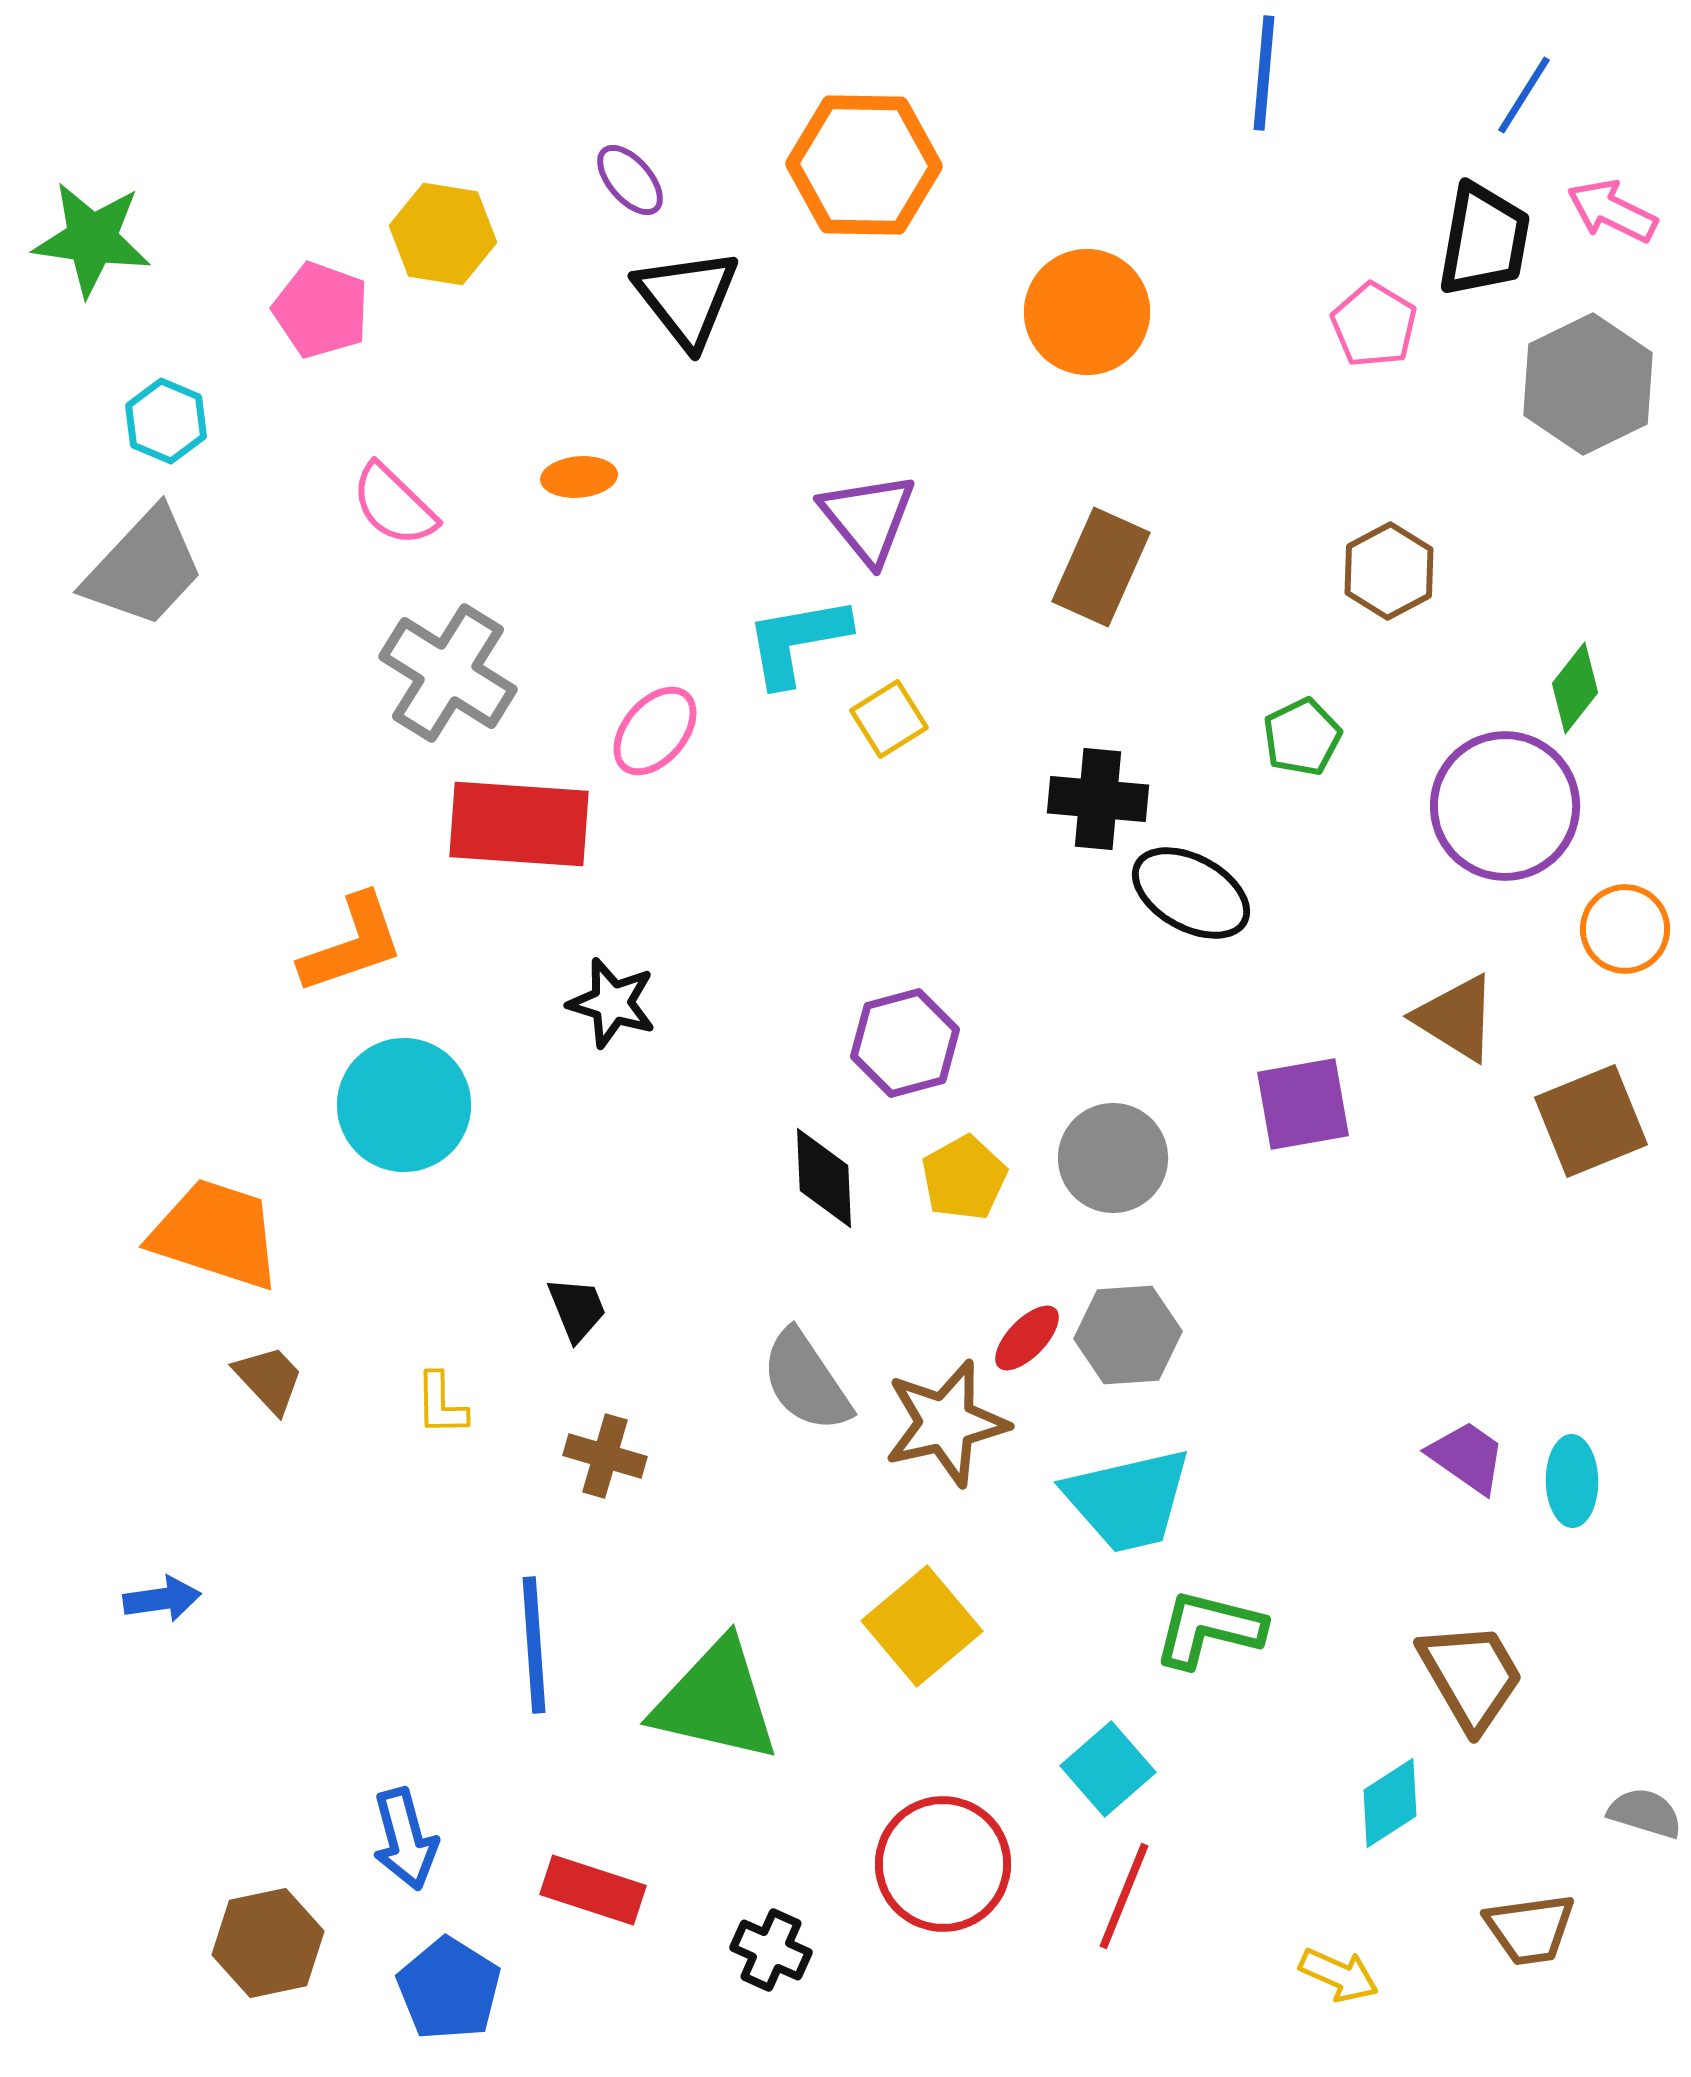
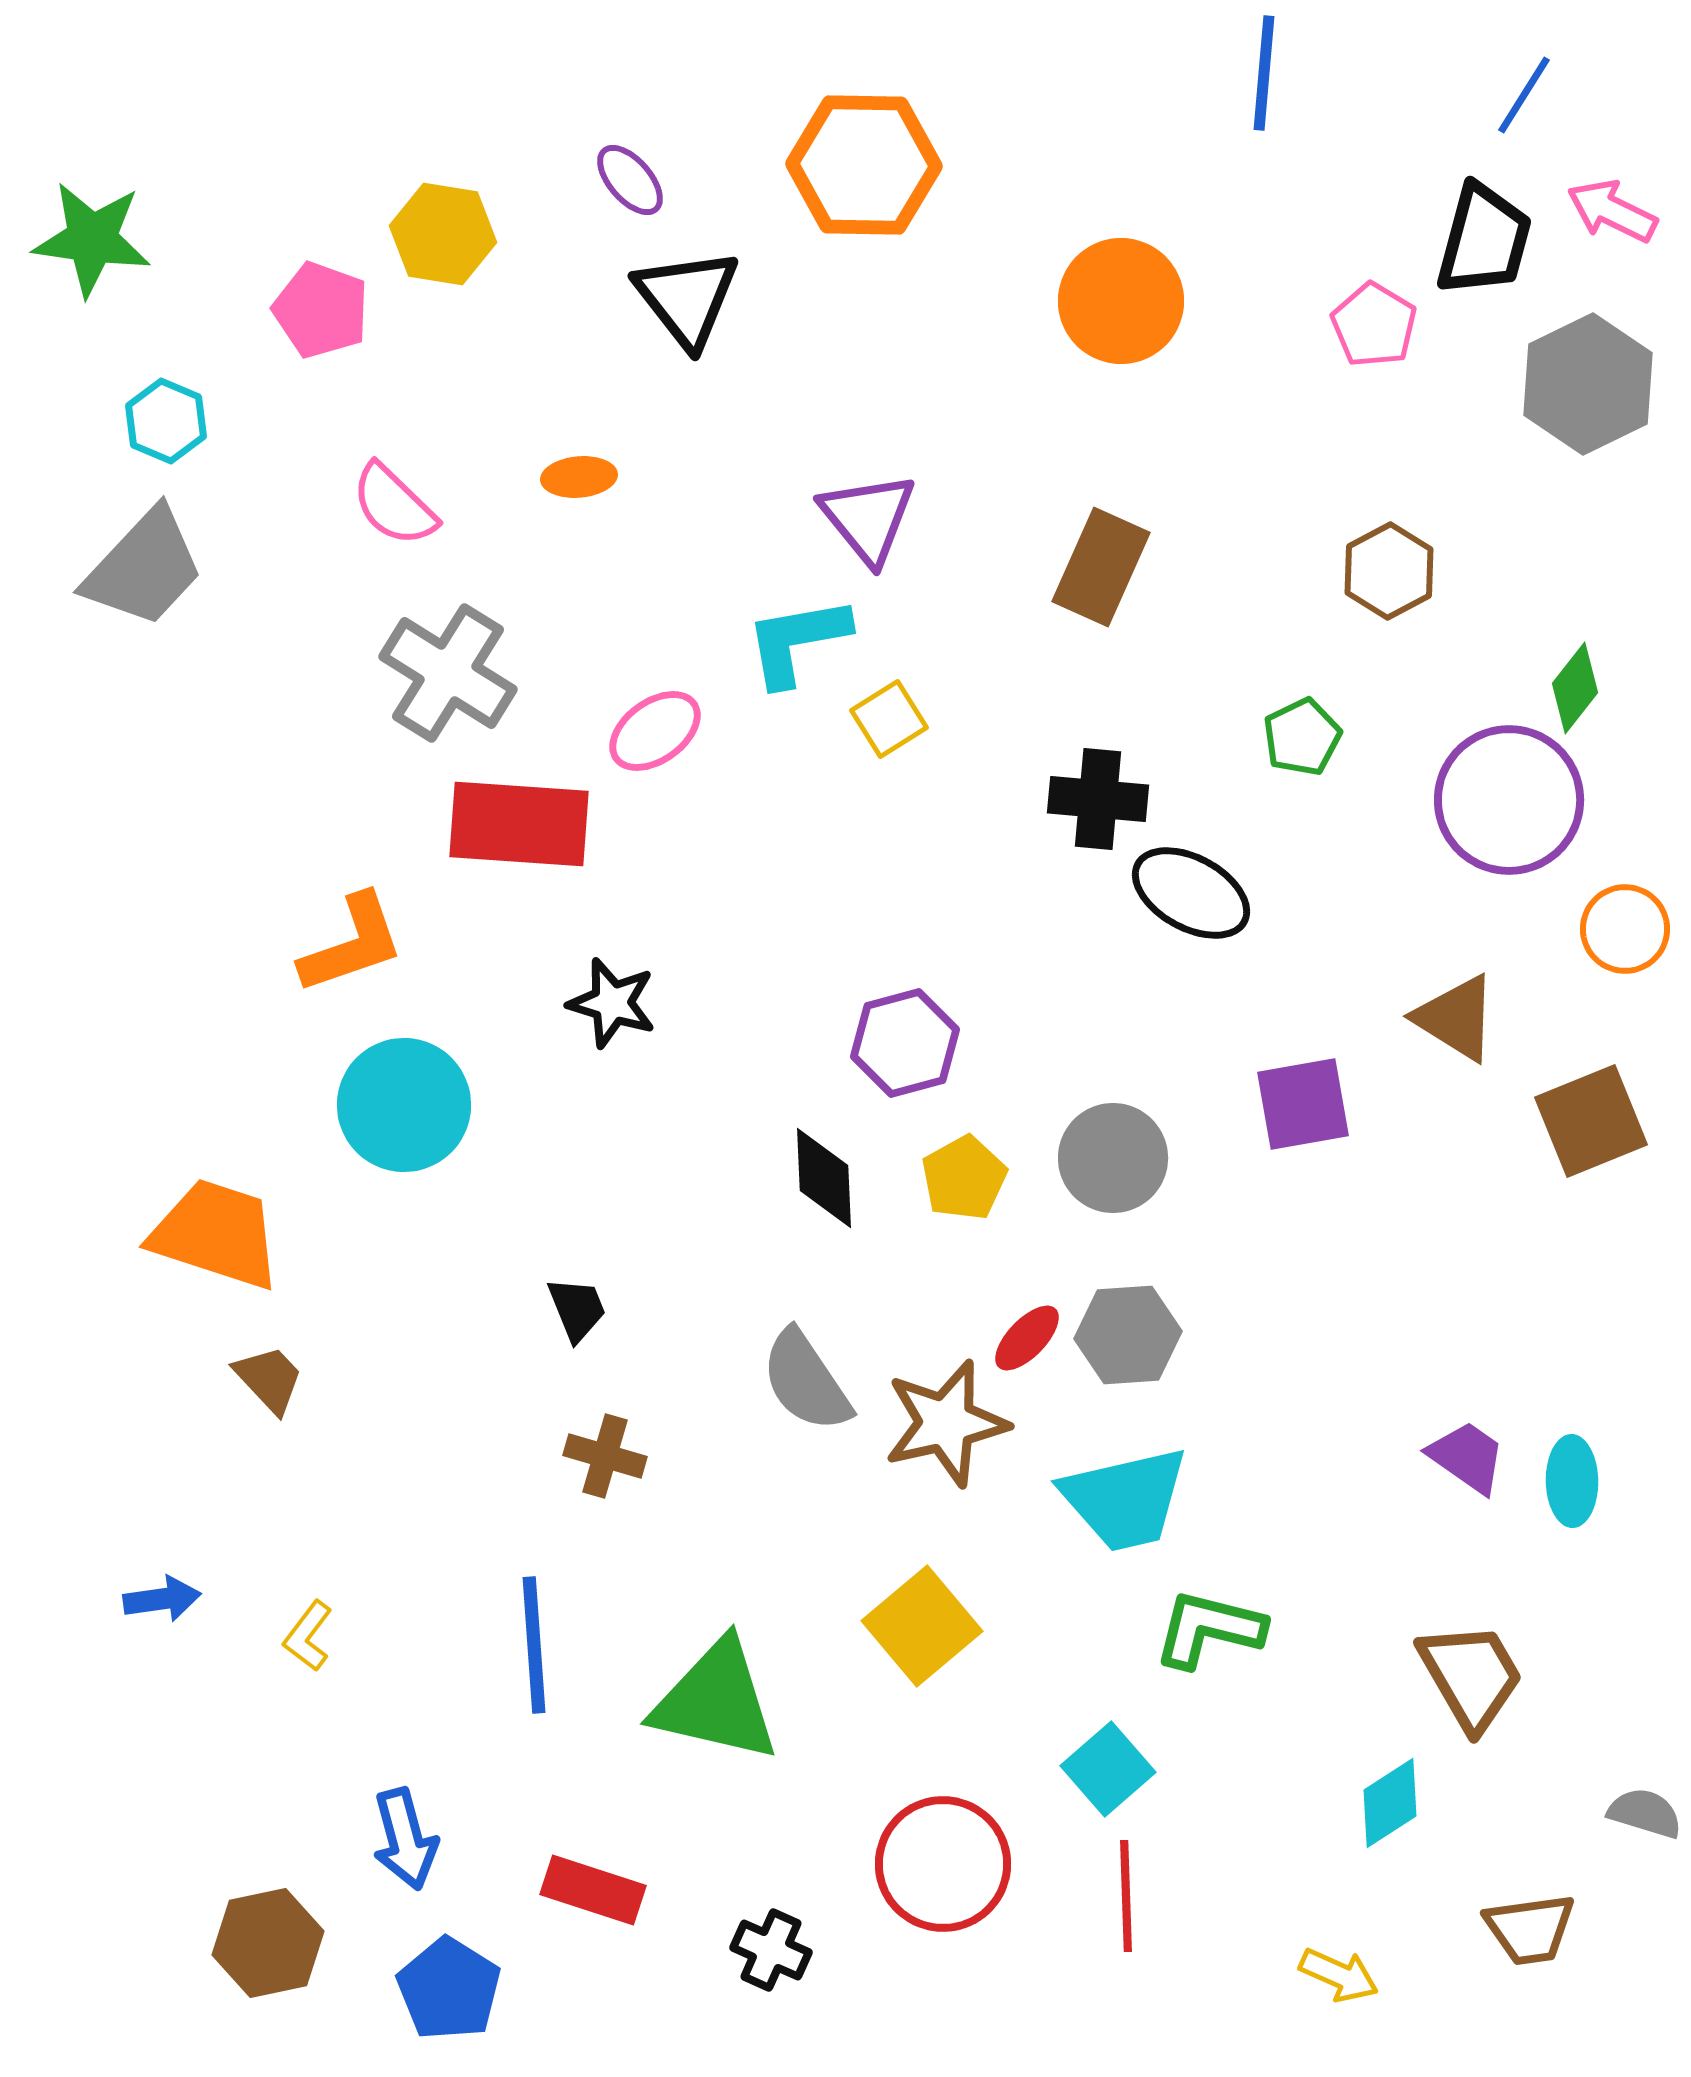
black trapezoid at (1484, 240): rotated 5 degrees clockwise
orange circle at (1087, 312): moved 34 px right, 11 px up
pink ellipse at (655, 731): rotated 14 degrees clockwise
purple circle at (1505, 806): moved 4 px right, 6 px up
yellow L-shape at (441, 1404): moved 133 px left, 232 px down; rotated 38 degrees clockwise
cyan trapezoid at (1128, 1500): moved 3 px left, 1 px up
red line at (1124, 1896): moved 2 px right; rotated 24 degrees counterclockwise
